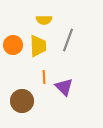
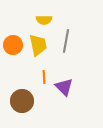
gray line: moved 2 px left, 1 px down; rotated 10 degrees counterclockwise
yellow trapezoid: moved 1 px up; rotated 10 degrees counterclockwise
